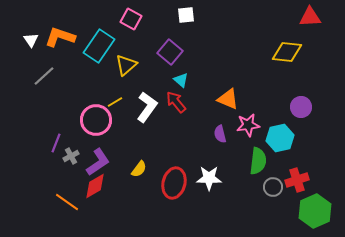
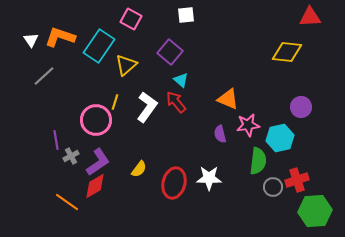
yellow line: rotated 42 degrees counterclockwise
purple line: moved 3 px up; rotated 30 degrees counterclockwise
green hexagon: rotated 20 degrees clockwise
